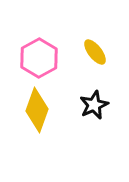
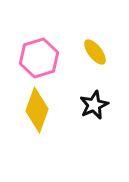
pink hexagon: rotated 12 degrees clockwise
